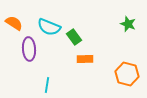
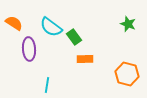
cyan semicircle: moved 2 px right; rotated 15 degrees clockwise
